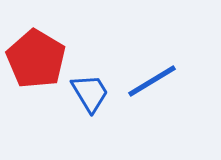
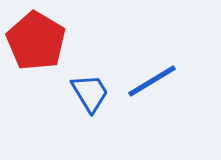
red pentagon: moved 18 px up
